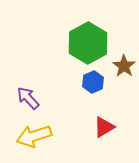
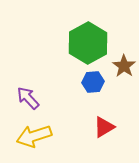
blue hexagon: rotated 20 degrees clockwise
